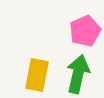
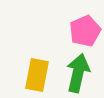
green arrow: moved 1 px up
